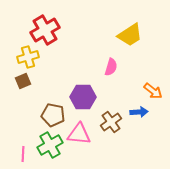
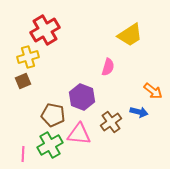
pink semicircle: moved 3 px left
purple hexagon: moved 1 px left; rotated 20 degrees clockwise
blue arrow: rotated 18 degrees clockwise
